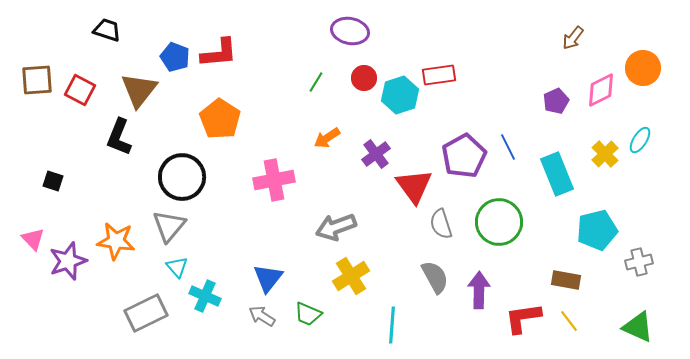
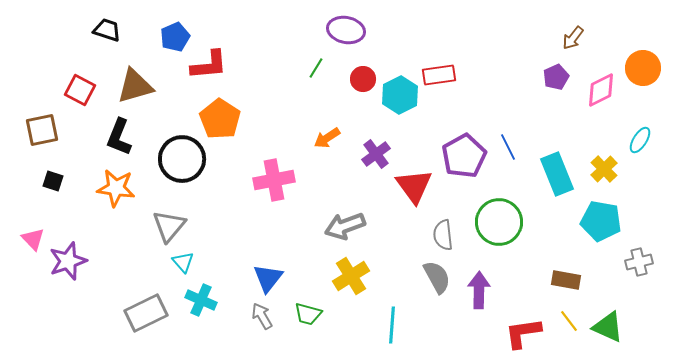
purple ellipse at (350, 31): moved 4 px left, 1 px up
red L-shape at (219, 53): moved 10 px left, 12 px down
blue pentagon at (175, 57): moved 20 px up; rotated 28 degrees clockwise
red circle at (364, 78): moved 1 px left, 1 px down
brown square at (37, 80): moved 5 px right, 50 px down; rotated 8 degrees counterclockwise
green line at (316, 82): moved 14 px up
brown triangle at (139, 90): moved 4 px left, 4 px up; rotated 36 degrees clockwise
cyan hexagon at (400, 95): rotated 9 degrees counterclockwise
purple pentagon at (556, 101): moved 24 px up
yellow cross at (605, 154): moved 1 px left, 15 px down
black circle at (182, 177): moved 18 px up
gray semicircle at (441, 224): moved 2 px right, 11 px down; rotated 12 degrees clockwise
gray arrow at (336, 227): moved 9 px right, 1 px up
cyan pentagon at (597, 230): moved 4 px right, 9 px up; rotated 24 degrees clockwise
orange star at (116, 241): moved 53 px up
cyan triangle at (177, 267): moved 6 px right, 5 px up
gray semicircle at (435, 277): moved 2 px right
cyan cross at (205, 296): moved 4 px left, 4 px down
green trapezoid at (308, 314): rotated 8 degrees counterclockwise
gray arrow at (262, 316): rotated 28 degrees clockwise
red L-shape at (523, 318): moved 15 px down
green triangle at (638, 327): moved 30 px left
